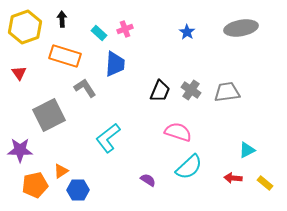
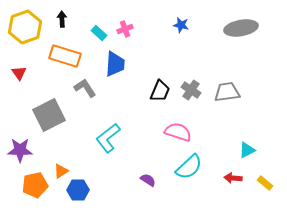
blue star: moved 6 px left, 7 px up; rotated 21 degrees counterclockwise
